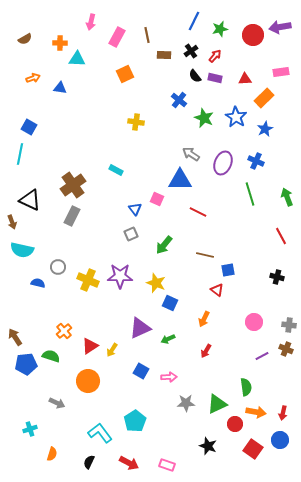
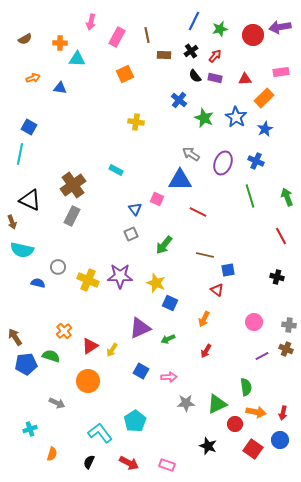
green line at (250, 194): moved 2 px down
